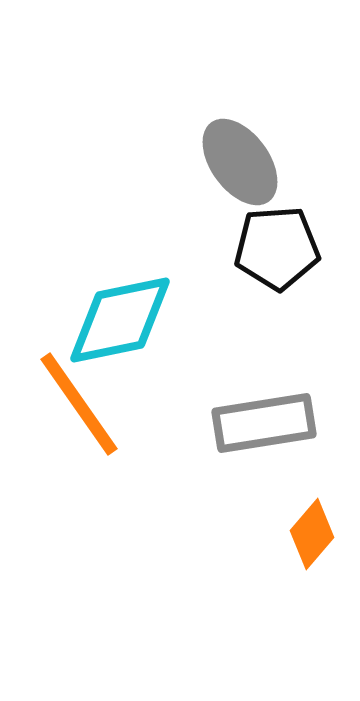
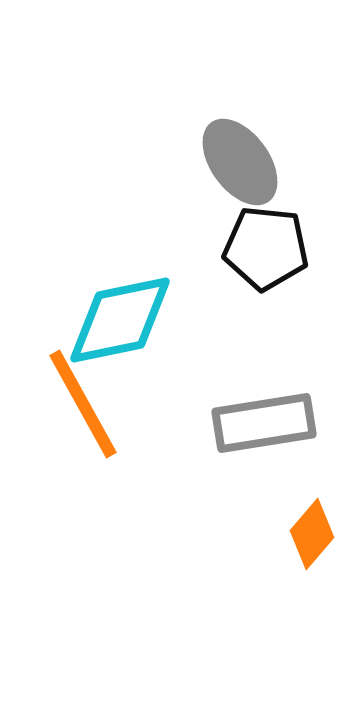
black pentagon: moved 11 px left; rotated 10 degrees clockwise
orange line: moved 4 px right; rotated 6 degrees clockwise
